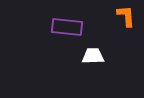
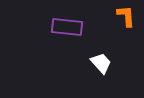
white trapezoid: moved 8 px right, 7 px down; rotated 50 degrees clockwise
